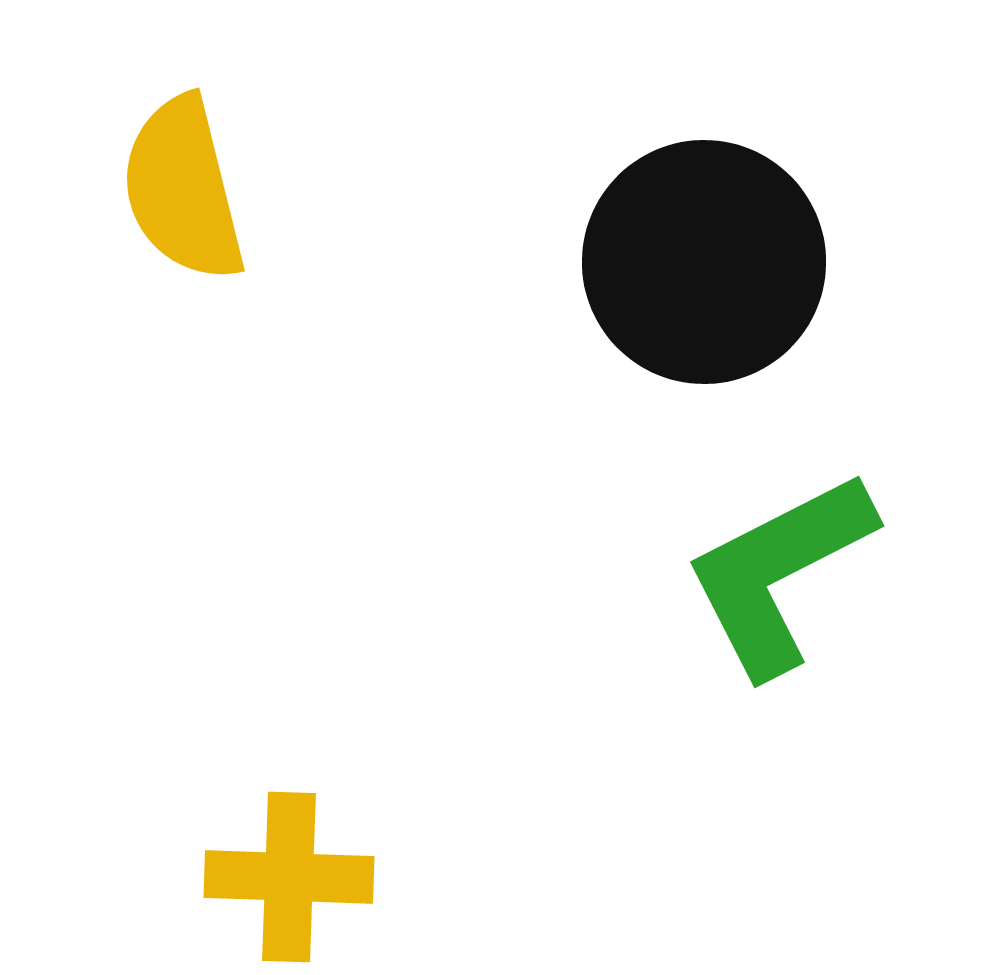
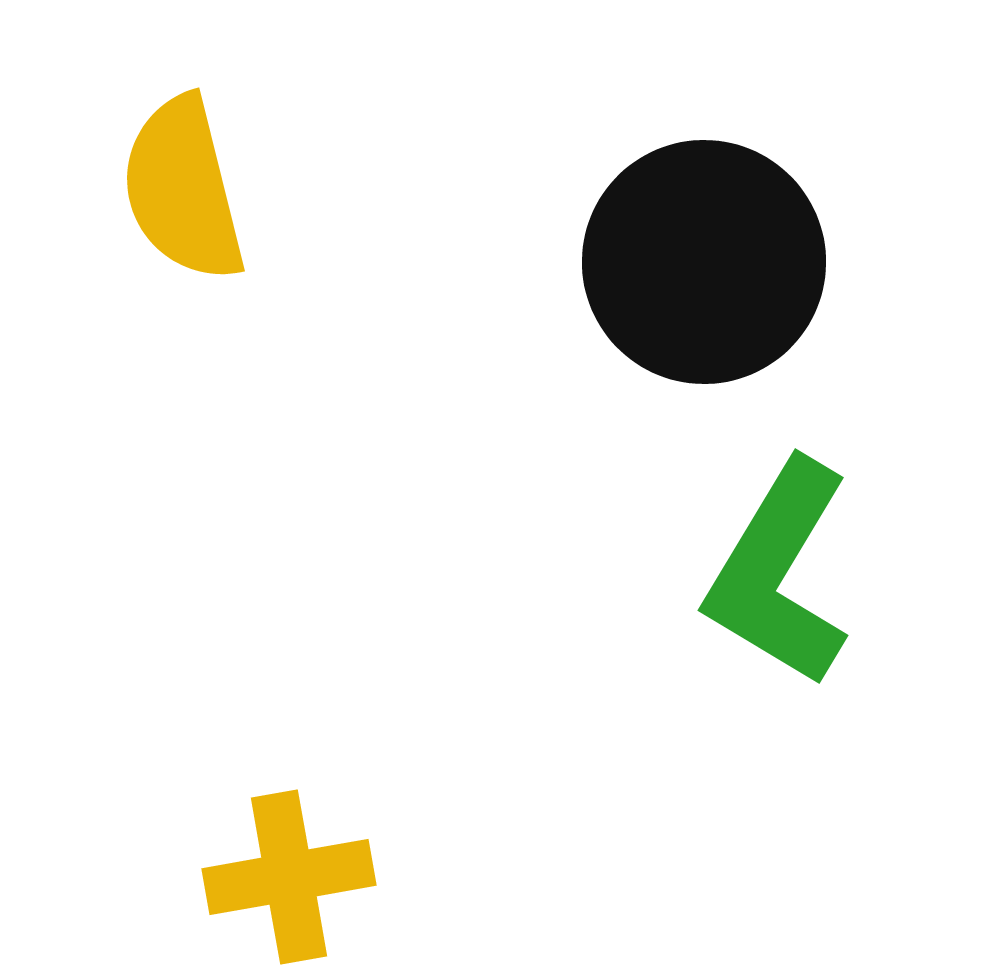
green L-shape: rotated 32 degrees counterclockwise
yellow cross: rotated 12 degrees counterclockwise
